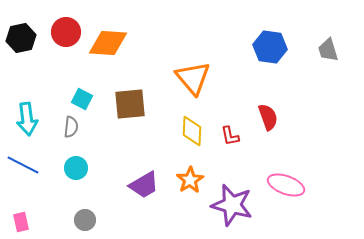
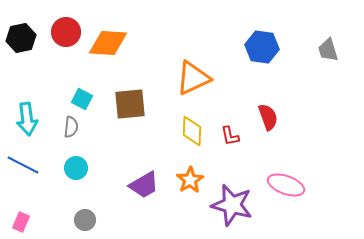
blue hexagon: moved 8 px left
orange triangle: rotated 45 degrees clockwise
pink rectangle: rotated 36 degrees clockwise
